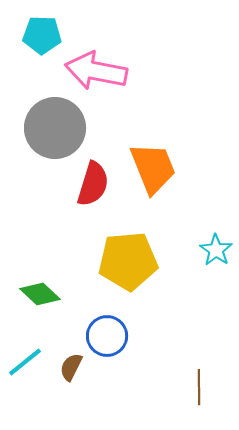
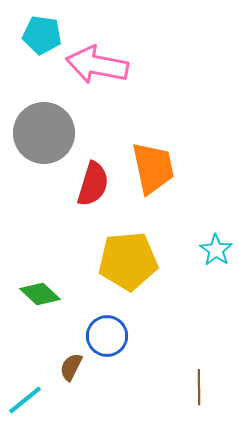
cyan pentagon: rotated 6 degrees clockwise
pink arrow: moved 1 px right, 6 px up
gray circle: moved 11 px left, 5 px down
orange trapezoid: rotated 10 degrees clockwise
cyan line: moved 38 px down
